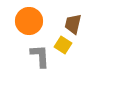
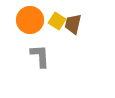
orange circle: moved 1 px right, 1 px up
yellow square: moved 6 px left, 24 px up
